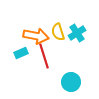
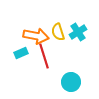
cyan cross: moved 1 px right, 1 px up
